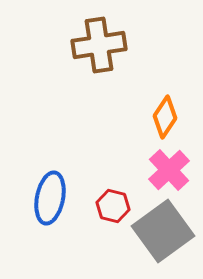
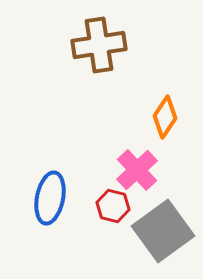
pink cross: moved 32 px left
